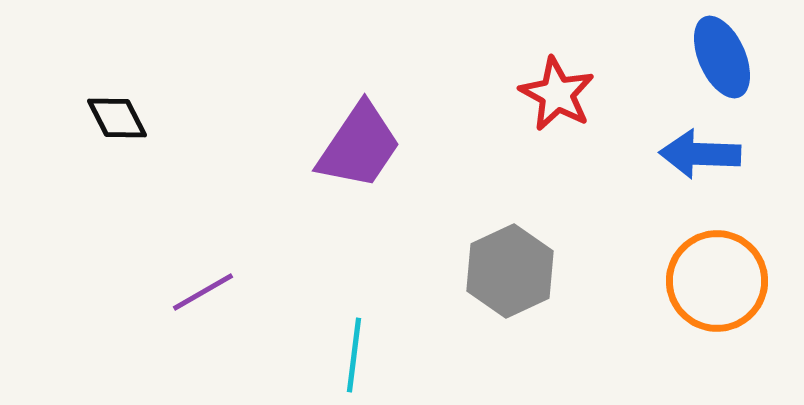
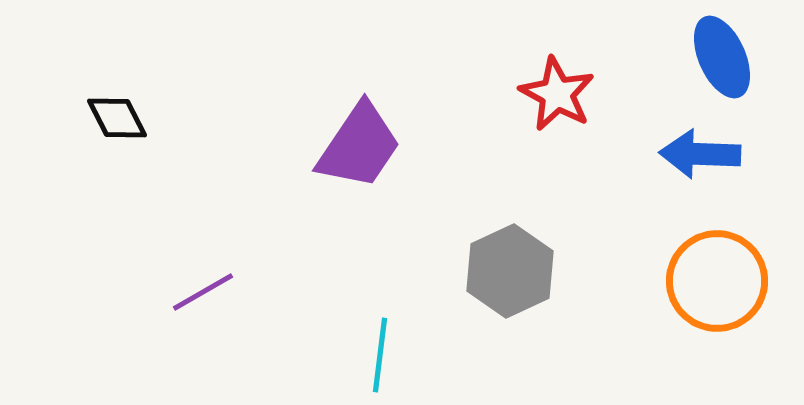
cyan line: moved 26 px right
